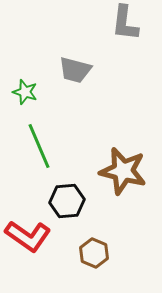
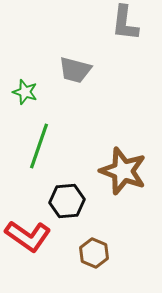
green line: rotated 42 degrees clockwise
brown star: rotated 6 degrees clockwise
